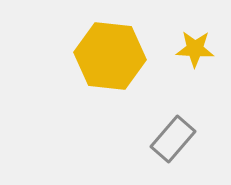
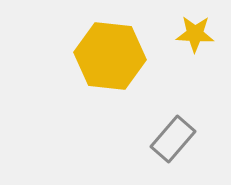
yellow star: moved 15 px up
